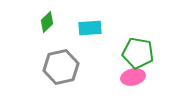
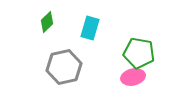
cyan rectangle: rotated 70 degrees counterclockwise
green pentagon: moved 1 px right
gray hexagon: moved 3 px right
